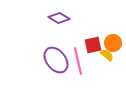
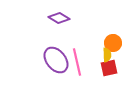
red square: moved 16 px right, 23 px down
yellow semicircle: rotated 48 degrees clockwise
pink line: moved 1 px left, 1 px down
